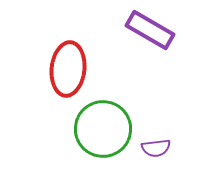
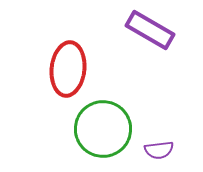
purple semicircle: moved 3 px right, 2 px down
